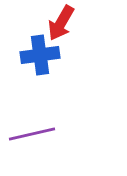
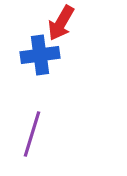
purple line: rotated 60 degrees counterclockwise
